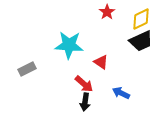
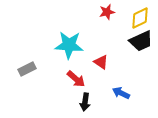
red star: rotated 21 degrees clockwise
yellow diamond: moved 1 px left, 1 px up
red arrow: moved 8 px left, 5 px up
